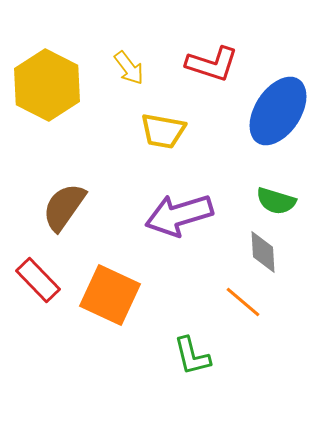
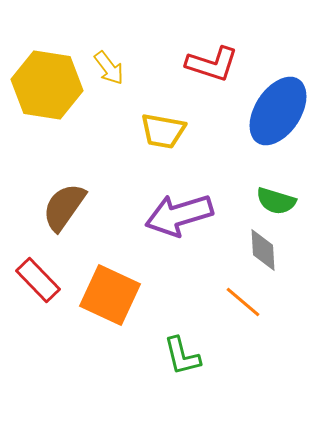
yellow arrow: moved 20 px left
yellow hexagon: rotated 18 degrees counterclockwise
gray diamond: moved 2 px up
green L-shape: moved 10 px left
